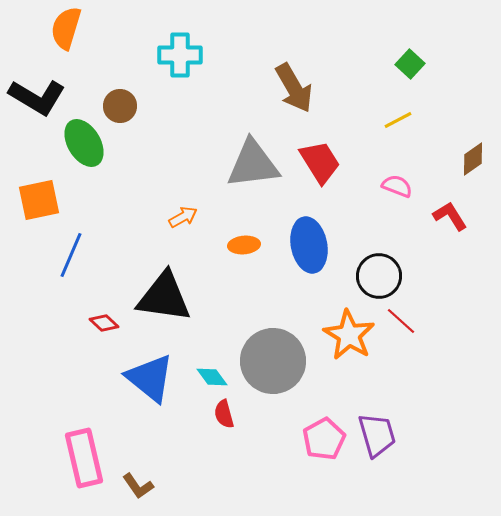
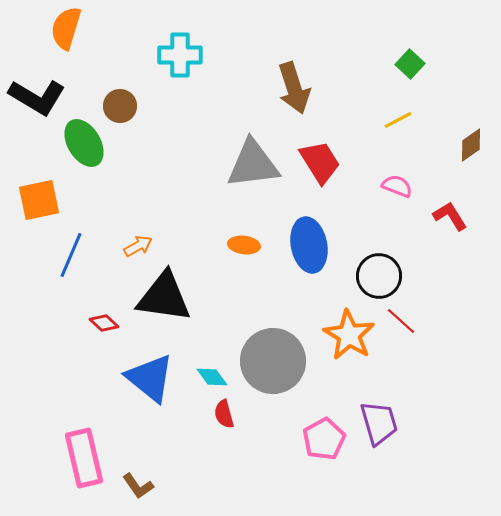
brown arrow: rotated 12 degrees clockwise
brown diamond: moved 2 px left, 14 px up
orange arrow: moved 45 px left, 29 px down
orange ellipse: rotated 12 degrees clockwise
purple trapezoid: moved 2 px right, 12 px up
